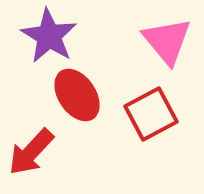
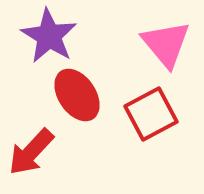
pink triangle: moved 1 px left, 3 px down
